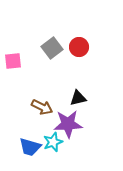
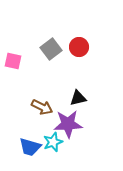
gray square: moved 1 px left, 1 px down
pink square: rotated 18 degrees clockwise
